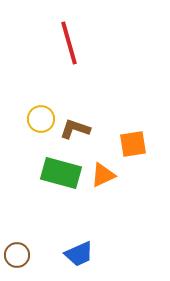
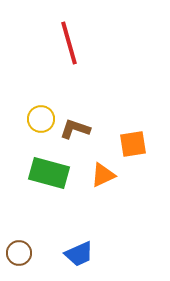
green rectangle: moved 12 px left
brown circle: moved 2 px right, 2 px up
